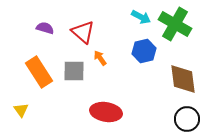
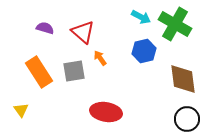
gray square: rotated 10 degrees counterclockwise
